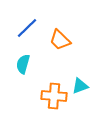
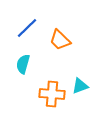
orange cross: moved 2 px left, 2 px up
